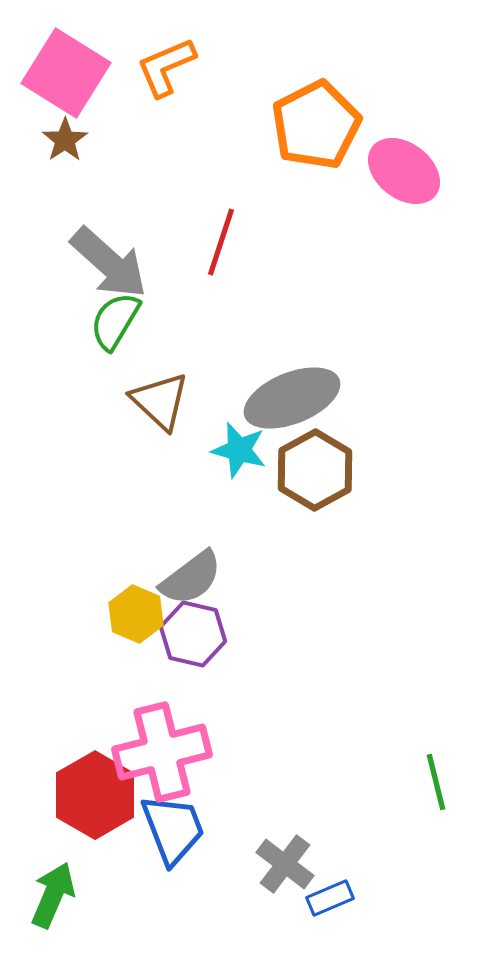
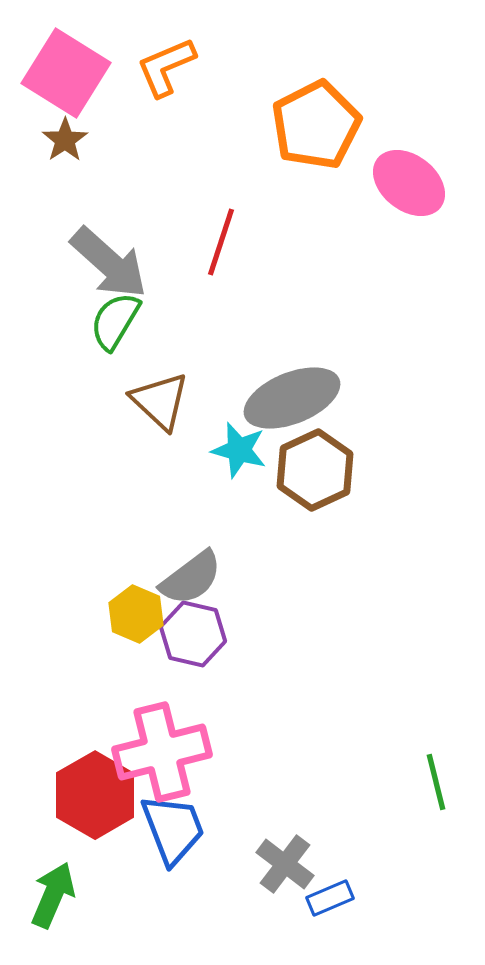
pink ellipse: moved 5 px right, 12 px down
brown hexagon: rotated 4 degrees clockwise
